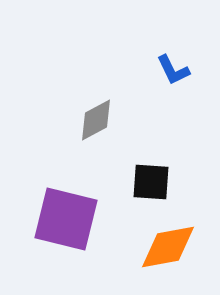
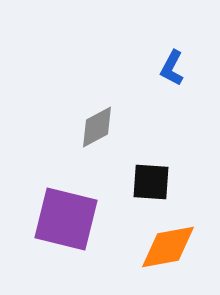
blue L-shape: moved 1 px left, 2 px up; rotated 54 degrees clockwise
gray diamond: moved 1 px right, 7 px down
